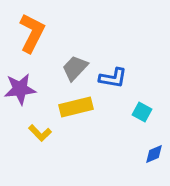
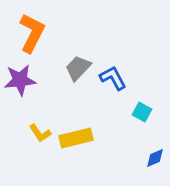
gray trapezoid: moved 3 px right
blue L-shape: rotated 128 degrees counterclockwise
purple star: moved 9 px up
yellow rectangle: moved 31 px down
yellow L-shape: rotated 10 degrees clockwise
blue diamond: moved 1 px right, 4 px down
